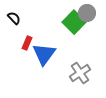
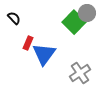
red rectangle: moved 1 px right
